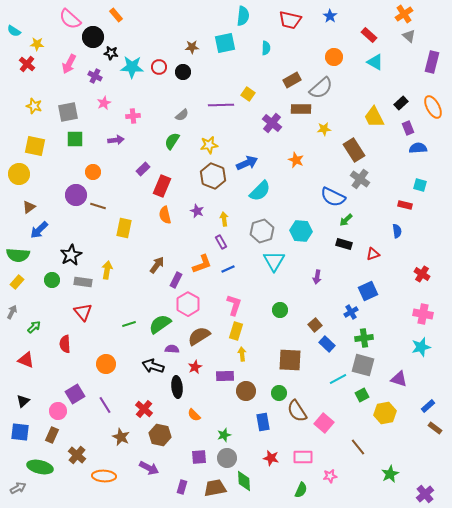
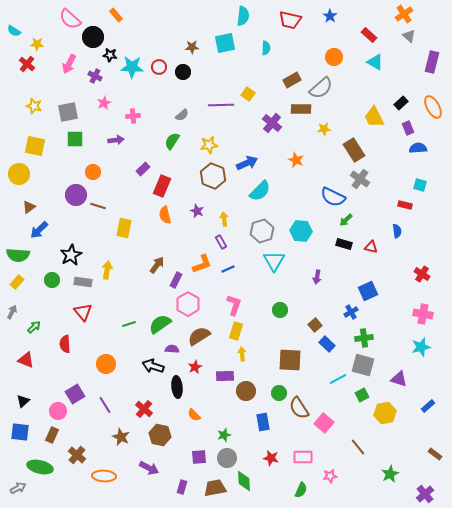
black star at (111, 53): moved 1 px left, 2 px down
red triangle at (373, 254): moved 2 px left, 7 px up; rotated 32 degrees clockwise
brown semicircle at (297, 411): moved 2 px right, 3 px up
brown rectangle at (435, 428): moved 26 px down
